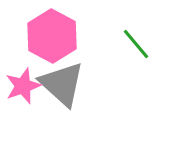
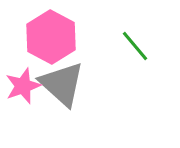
pink hexagon: moved 1 px left, 1 px down
green line: moved 1 px left, 2 px down
